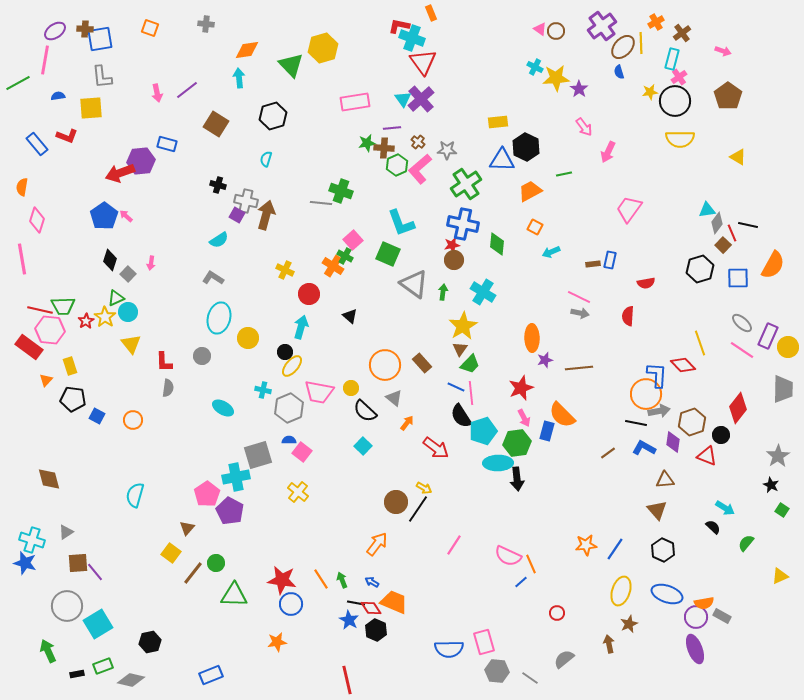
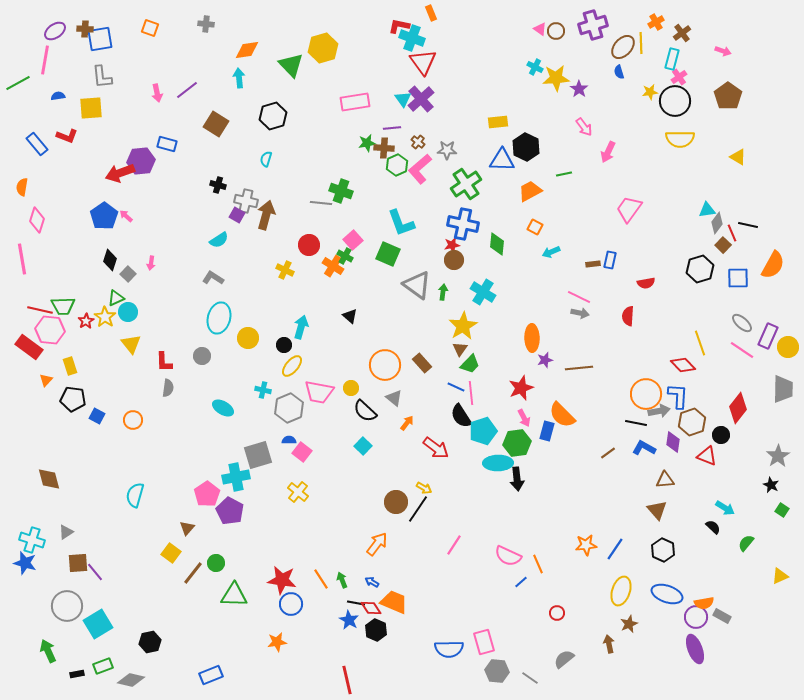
purple cross at (602, 26): moved 9 px left, 1 px up; rotated 20 degrees clockwise
gray triangle at (414, 284): moved 3 px right, 1 px down
red circle at (309, 294): moved 49 px up
black circle at (285, 352): moved 1 px left, 7 px up
blue L-shape at (657, 375): moved 21 px right, 21 px down
orange line at (531, 564): moved 7 px right
